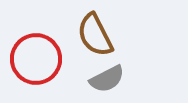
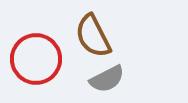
brown semicircle: moved 2 px left, 1 px down
